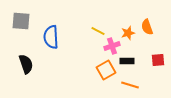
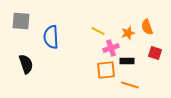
pink cross: moved 1 px left, 2 px down
red square: moved 3 px left, 7 px up; rotated 24 degrees clockwise
orange square: rotated 24 degrees clockwise
